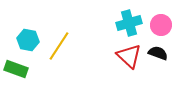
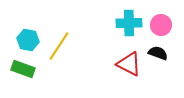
cyan cross: rotated 15 degrees clockwise
red triangle: moved 8 px down; rotated 16 degrees counterclockwise
green rectangle: moved 7 px right
